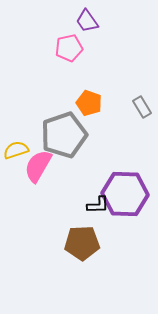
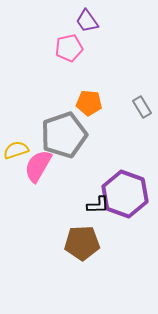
orange pentagon: rotated 15 degrees counterclockwise
purple hexagon: rotated 18 degrees clockwise
